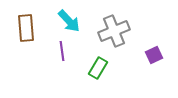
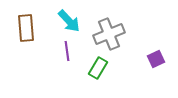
gray cross: moved 5 px left, 3 px down
purple line: moved 5 px right
purple square: moved 2 px right, 4 px down
